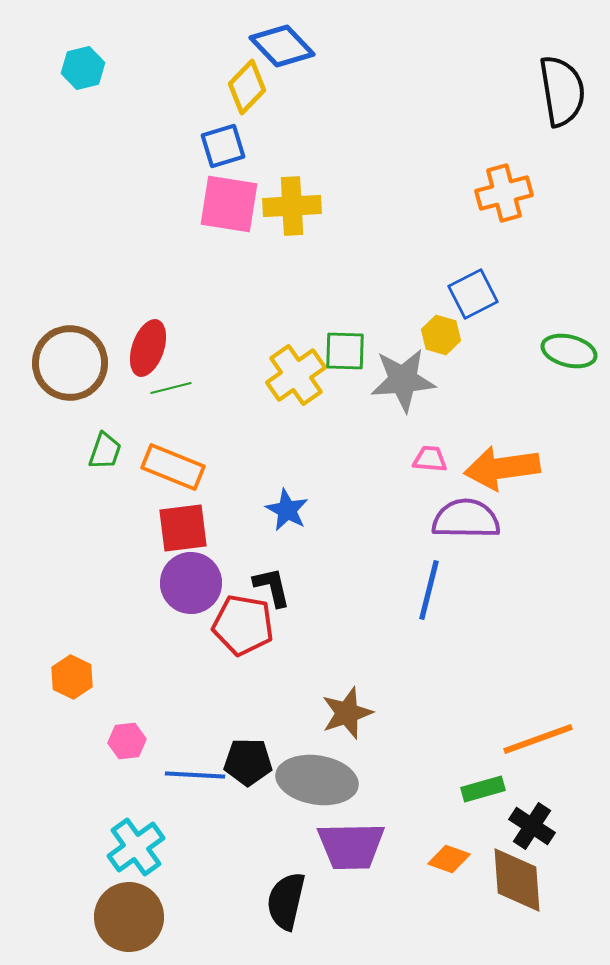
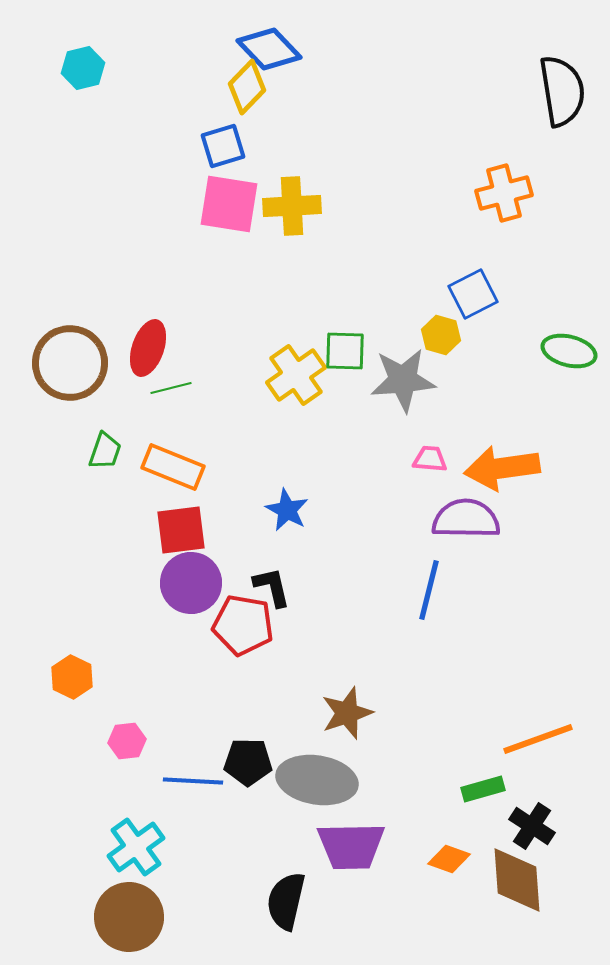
blue diamond at (282, 46): moved 13 px left, 3 px down
red square at (183, 528): moved 2 px left, 2 px down
blue line at (195, 775): moved 2 px left, 6 px down
